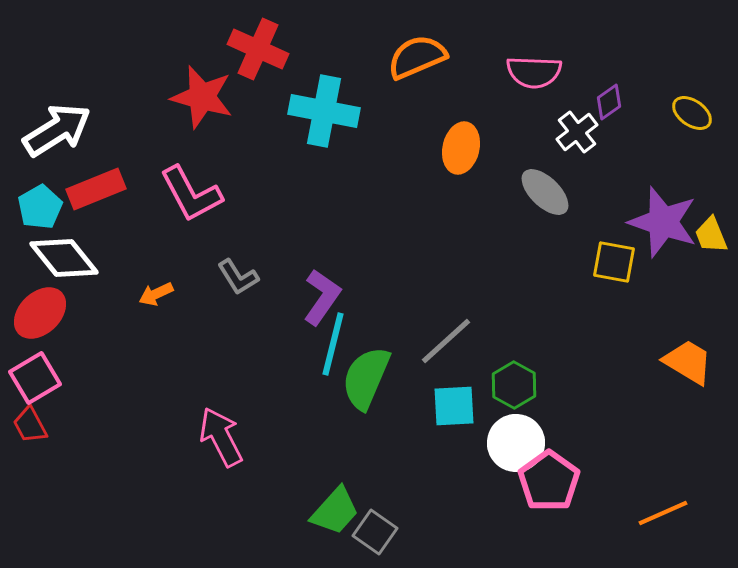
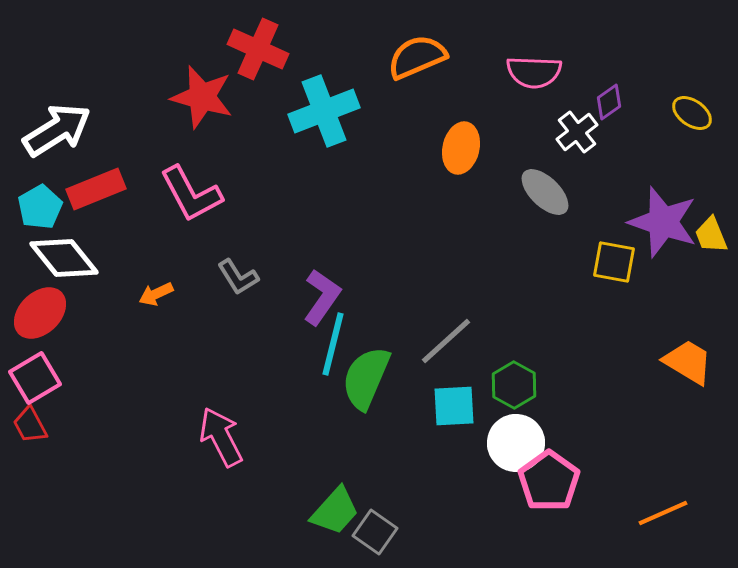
cyan cross: rotated 32 degrees counterclockwise
